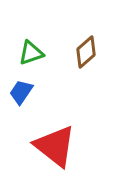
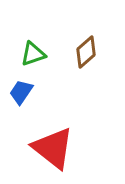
green triangle: moved 2 px right, 1 px down
red triangle: moved 2 px left, 2 px down
